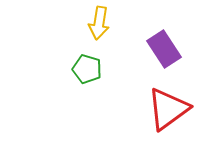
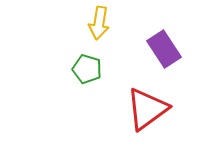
red triangle: moved 21 px left
